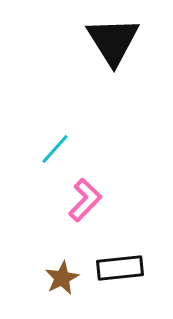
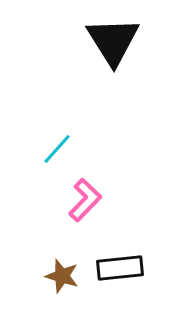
cyan line: moved 2 px right
brown star: moved 2 px up; rotated 28 degrees counterclockwise
